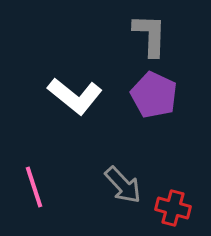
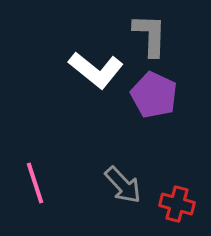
white L-shape: moved 21 px right, 26 px up
pink line: moved 1 px right, 4 px up
red cross: moved 4 px right, 4 px up
